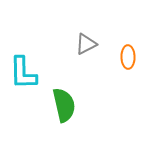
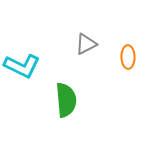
cyan L-shape: moved 1 px left, 7 px up; rotated 63 degrees counterclockwise
green semicircle: moved 2 px right, 5 px up; rotated 8 degrees clockwise
